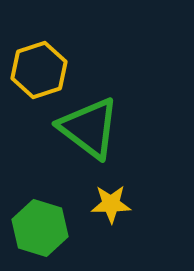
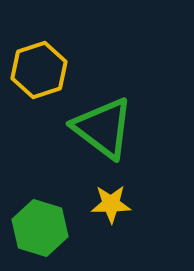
green triangle: moved 14 px right
